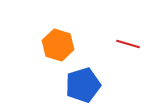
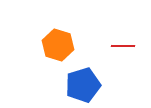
red line: moved 5 px left, 2 px down; rotated 15 degrees counterclockwise
